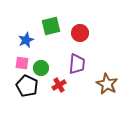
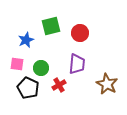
pink square: moved 5 px left, 1 px down
black pentagon: moved 1 px right, 2 px down
